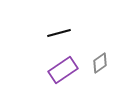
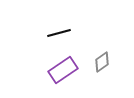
gray diamond: moved 2 px right, 1 px up
